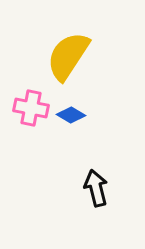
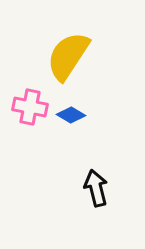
pink cross: moved 1 px left, 1 px up
